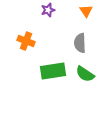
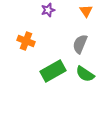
gray semicircle: moved 1 px down; rotated 24 degrees clockwise
green rectangle: rotated 20 degrees counterclockwise
